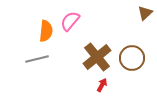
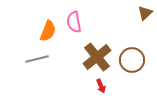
pink semicircle: moved 4 px right, 1 px down; rotated 50 degrees counterclockwise
orange semicircle: moved 2 px right; rotated 15 degrees clockwise
brown circle: moved 2 px down
red arrow: moved 1 px left, 1 px down; rotated 128 degrees clockwise
